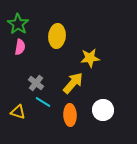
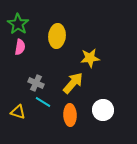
gray cross: rotated 14 degrees counterclockwise
